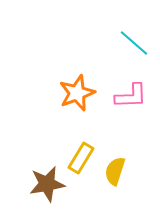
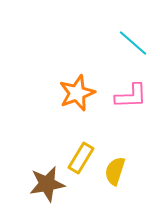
cyan line: moved 1 px left
